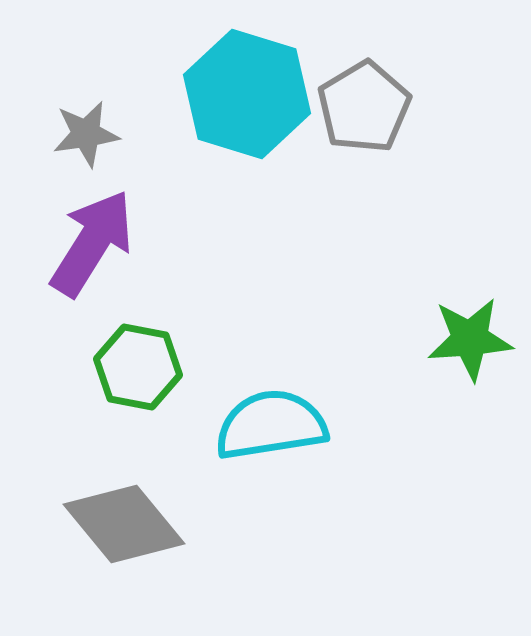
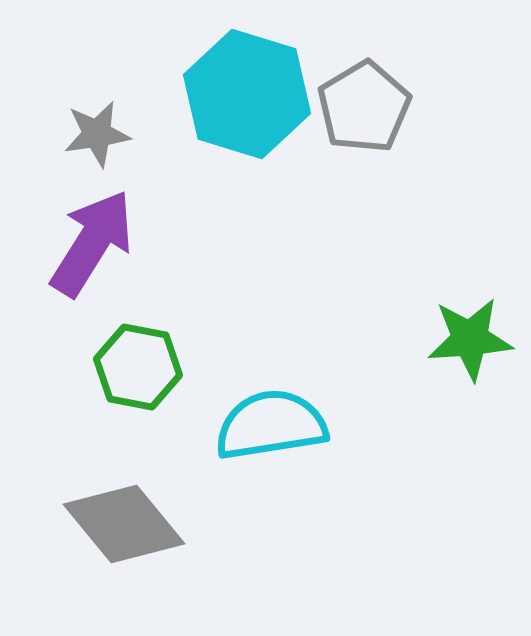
gray star: moved 11 px right
